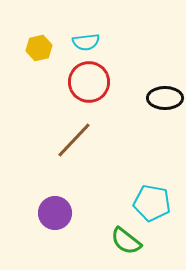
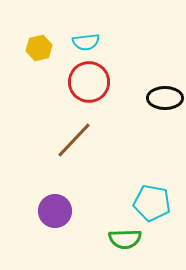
purple circle: moved 2 px up
green semicircle: moved 1 px left, 2 px up; rotated 40 degrees counterclockwise
